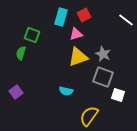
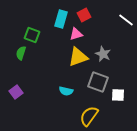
cyan rectangle: moved 2 px down
gray square: moved 5 px left, 5 px down
white square: rotated 16 degrees counterclockwise
